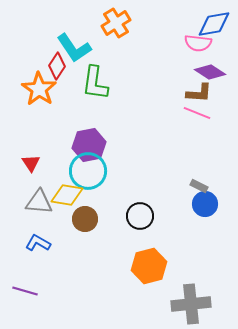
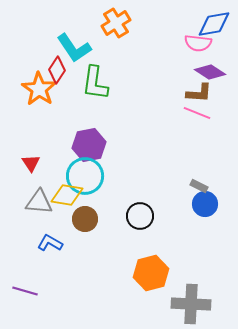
red diamond: moved 4 px down
cyan circle: moved 3 px left, 5 px down
blue L-shape: moved 12 px right
orange hexagon: moved 2 px right, 7 px down
gray cross: rotated 9 degrees clockwise
